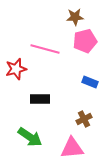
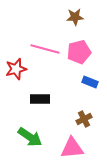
pink pentagon: moved 6 px left, 11 px down
